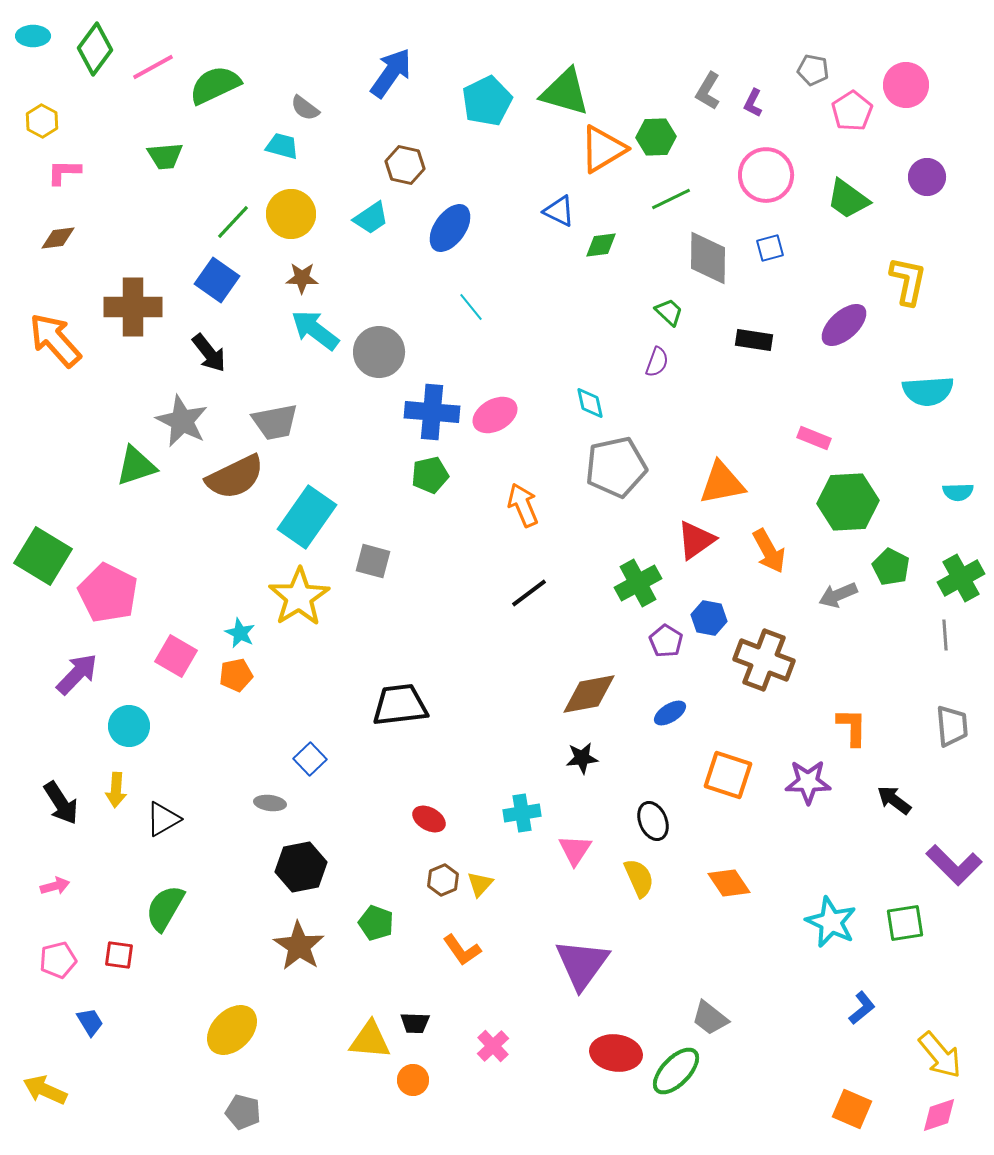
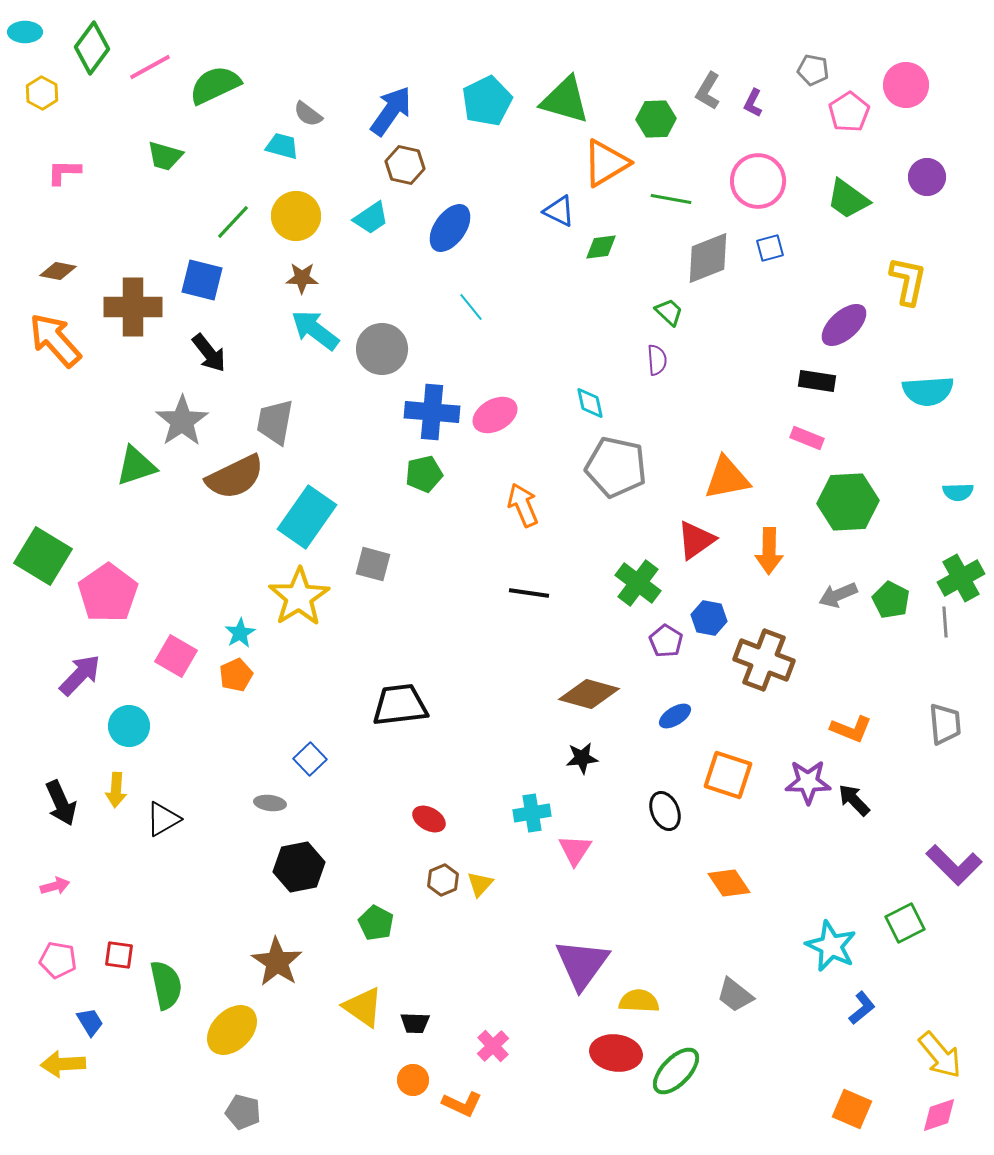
cyan ellipse at (33, 36): moved 8 px left, 4 px up
green diamond at (95, 49): moved 3 px left, 1 px up
pink line at (153, 67): moved 3 px left
blue arrow at (391, 73): moved 38 px down
green triangle at (565, 92): moved 8 px down
gray semicircle at (305, 108): moved 3 px right, 6 px down
pink pentagon at (852, 111): moved 3 px left, 1 px down
yellow hexagon at (42, 121): moved 28 px up
green hexagon at (656, 137): moved 18 px up
orange triangle at (603, 149): moved 3 px right, 14 px down
green trapezoid at (165, 156): rotated 21 degrees clockwise
pink circle at (766, 175): moved 8 px left, 6 px down
green line at (671, 199): rotated 36 degrees clockwise
yellow circle at (291, 214): moved 5 px right, 2 px down
brown diamond at (58, 238): moved 33 px down; rotated 18 degrees clockwise
green diamond at (601, 245): moved 2 px down
gray diamond at (708, 258): rotated 68 degrees clockwise
blue square at (217, 280): moved 15 px left; rotated 21 degrees counterclockwise
black rectangle at (754, 340): moved 63 px right, 41 px down
gray circle at (379, 352): moved 3 px right, 3 px up
purple semicircle at (657, 362): moved 2 px up; rotated 24 degrees counterclockwise
gray star at (182, 421): rotated 12 degrees clockwise
gray trapezoid at (275, 422): rotated 111 degrees clockwise
pink rectangle at (814, 438): moved 7 px left
gray pentagon at (616, 467): rotated 24 degrees clockwise
green pentagon at (430, 475): moved 6 px left, 1 px up
orange triangle at (722, 483): moved 5 px right, 5 px up
orange arrow at (769, 551): rotated 30 degrees clockwise
gray square at (373, 561): moved 3 px down
green pentagon at (891, 567): moved 33 px down
green cross at (638, 583): rotated 24 degrees counterclockwise
pink pentagon at (108, 593): rotated 10 degrees clockwise
black line at (529, 593): rotated 45 degrees clockwise
cyan star at (240, 633): rotated 16 degrees clockwise
gray line at (945, 635): moved 13 px up
purple arrow at (77, 674): moved 3 px right, 1 px down
orange pentagon at (236, 675): rotated 12 degrees counterclockwise
brown diamond at (589, 694): rotated 26 degrees clockwise
blue ellipse at (670, 713): moved 5 px right, 3 px down
gray trapezoid at (952, 726): moved 7 px left, 2 px up
orange L-shape at (852, 727): moved 1 px left, 2 px down; rotated 111 degrees clockwise
black arrow at (894, 800): moved 40 px left; rotated 9 degrees clockwise
black arrow at (61, 803): rotated 9 degrees clockwise
cyan cross at (522, 813): moved 10 px right
black ellipse at (653, 821): moved 12 px right, 10 px up
black hexagon at (301, 867): moved 2 px left
yellow semicircle at (639, 878): moved 123 px down; rotated 63 degrees counterclockwise
green semicircle at (165, 908): moved 1 px right, 77 px down; rotated 138 degrees clockwise
cyan star at (831, 922): moved 24 px down
green pentagon at (376, 923): rotated 8 degrees clockwise
green square at (905, 923): rotated 18 degrees counterclockwise
brown star at (299, 946): moved 22 px left, 16 px down
orange L-shape at (462, 950): moved 154 px down; rotated 30 degrees counterclockwise
pink pentagon at (58, 960): rotated 24 degrees clockwise
gray trapezoid at (710, 1018): moved 25 px right, 23 px up
yellow triangle at (370, 1040): moved 7 px left, 33 px up; rotated 30 degrees clockwise
yellow arrow at (45, 1090): moved 18 px right, 26 px up; rotated 27 degrees counterclockwise
